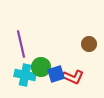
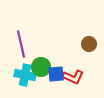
blue square: rotated 12 degrees clockwise
